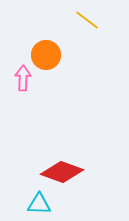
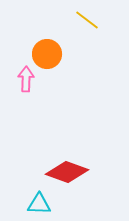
orange circle: moved 1 px right, 1 px up
pink arrow: moved 3 px right, 1 px down
red diamond: moved 5 px right
